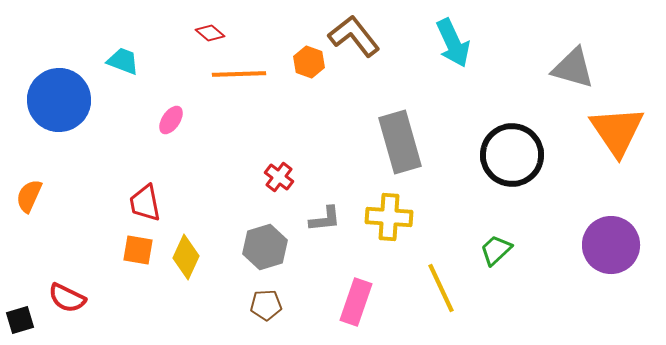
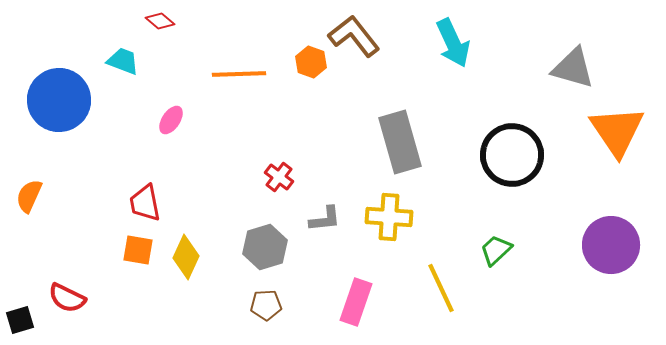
red diamond: moved 50 px left, 12 px up
orange hexagon: moved 2 px right
